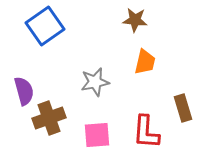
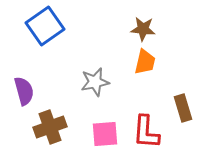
brown star: moved 8 px right, 9 px down
brown cross: moved 1 px right, 9 px down
pink square: moved 8 px right, 1 px up
